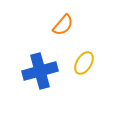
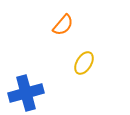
blue cross: moved 14 px left, 22 px down
